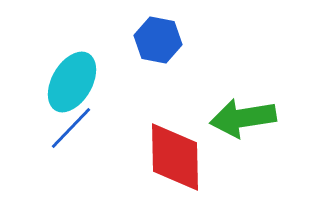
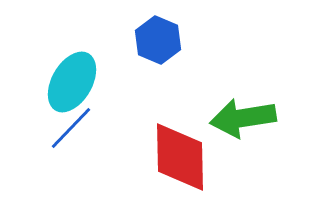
blue hexagon: rotated 12 degrees clockwise
red diamond: moved 5 px right
